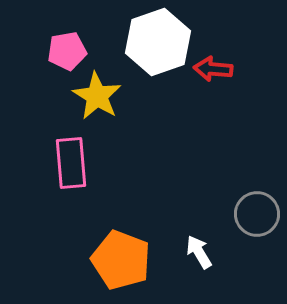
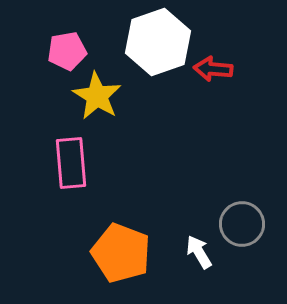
gray circle: moved 15 px left, 10 px down
orange pentagon: moved 7 px up
